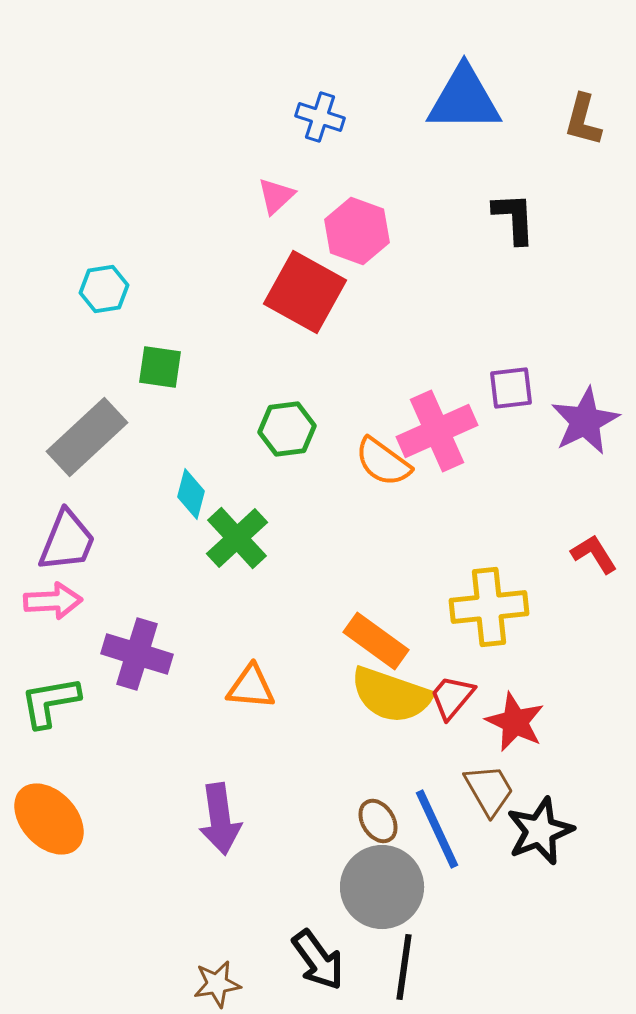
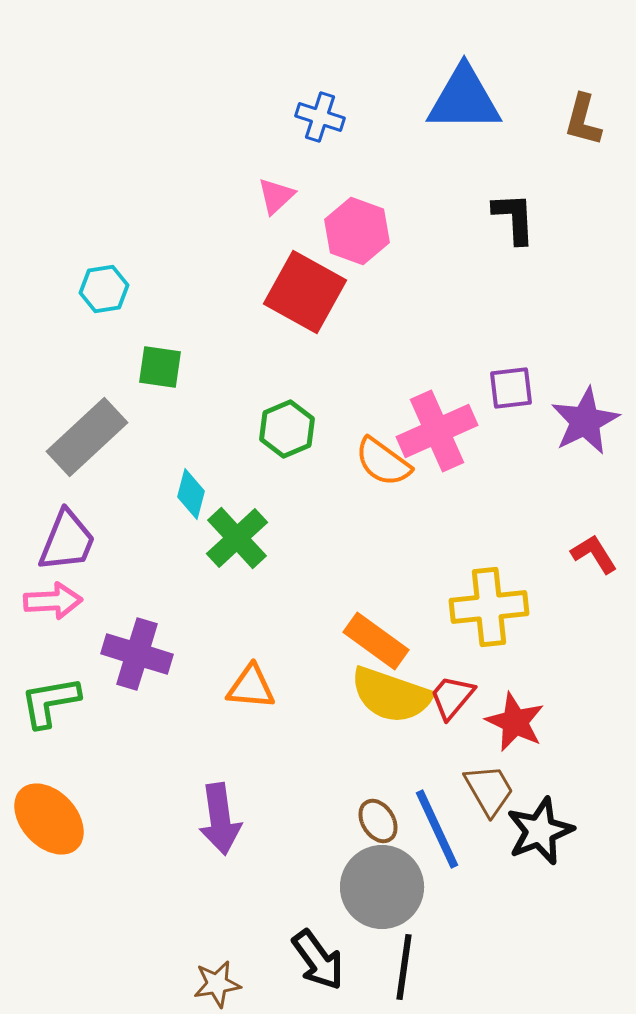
green hexagon: rotated 16 degrees counterclockwise
